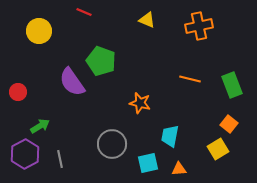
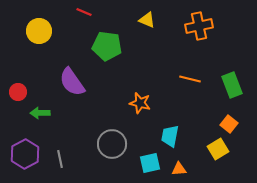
green pentagon: moved 6 px right, 15 px up; rotated 12 degrees counterclockwise
green arrow: moved 13 px up; rotated 150 degrees counterclockwise
cyan square: moved 2 px right
